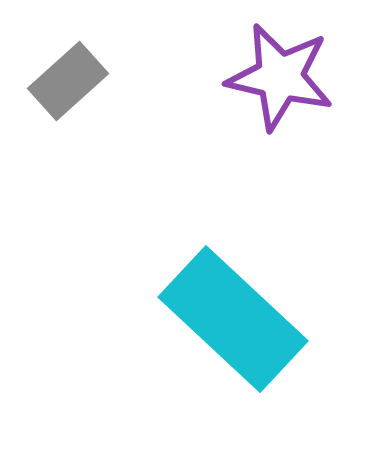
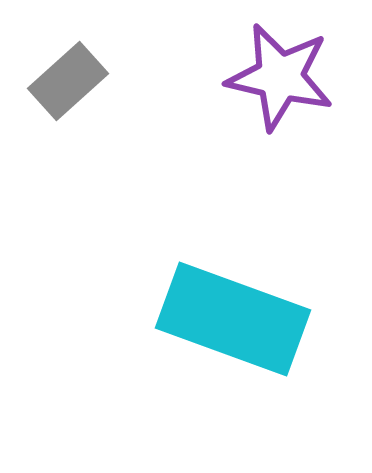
cyan rectangle: rotated 23 degrees counterclockwise
